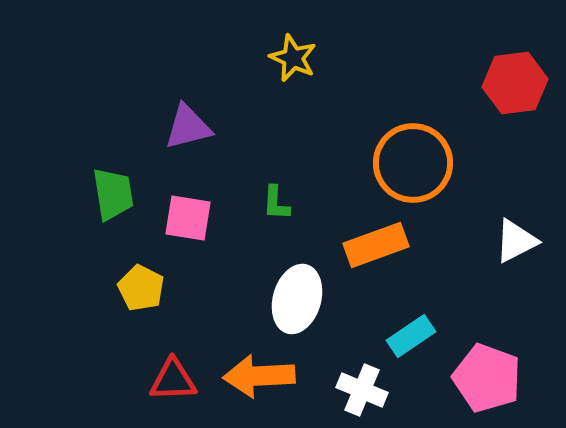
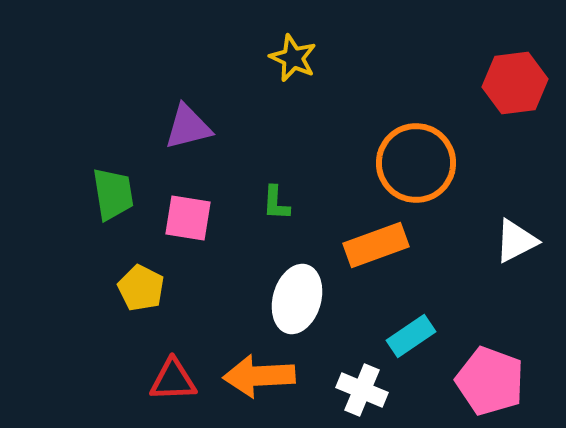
orange circle: moved 3 px right
pink pentagon: moved 3 px right, 3 px down
